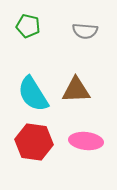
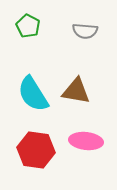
green pentagon: rotated 15 degrees clockwise
brown triangle: moved 1 px down; rotated 12 degrees clockwise
red hexagon: moved 2 px right, 8 px down
